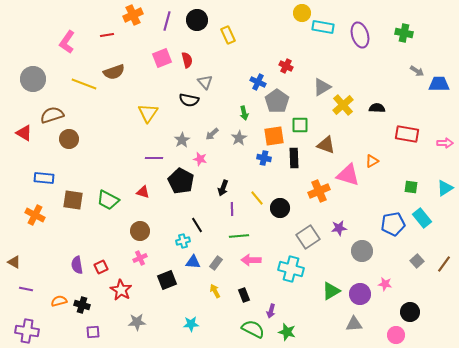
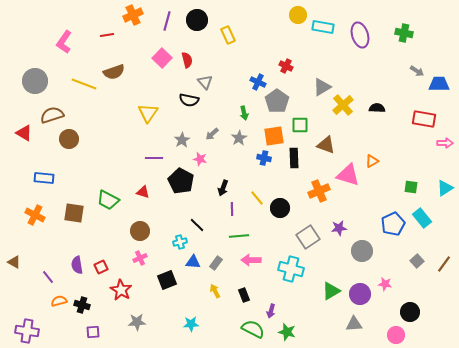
yellow circle at (302, 13): moved 4 px left, 2 px down
pink L-shape at (67, 42): moved 3 px left
pink square at (162, 58): rotated 24 degrees counterclockwise
gray circle at (33, 79): moved 2 px right, 2 px down
red rectangle at (407, 134): moved 17 px right, 15 px up
brown square at (73, 200): moved 1 px right, 13 px down
blue pentagon at (393, 224): rotated 15 degrees counterclockwise
black line at (197, 225): rotated 14 degrees counterclockwise
cyan cross at (183, 241): moved 3 px left, 1 px down
purple line at (26, 289): moved 22 px right, 12 px up; rotated 40 degrees clockwise
